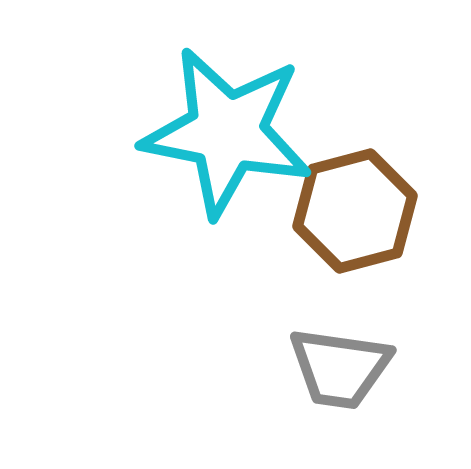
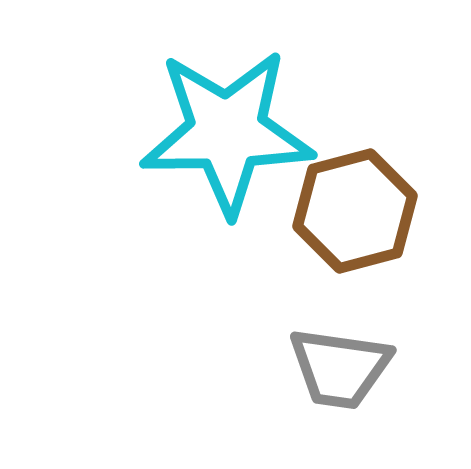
cyan star: rotated 12 degrees counterclockwise
